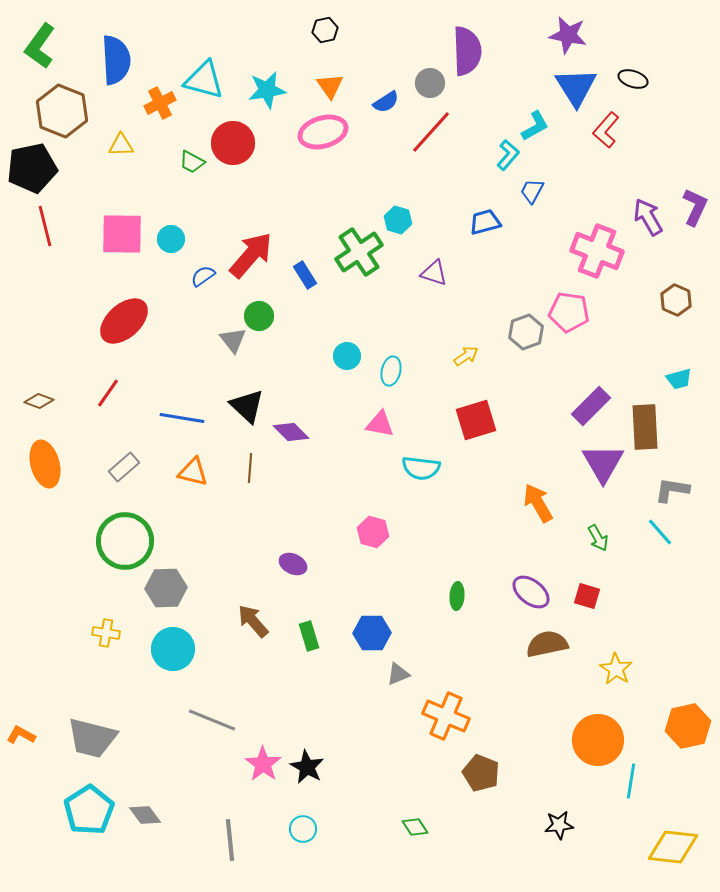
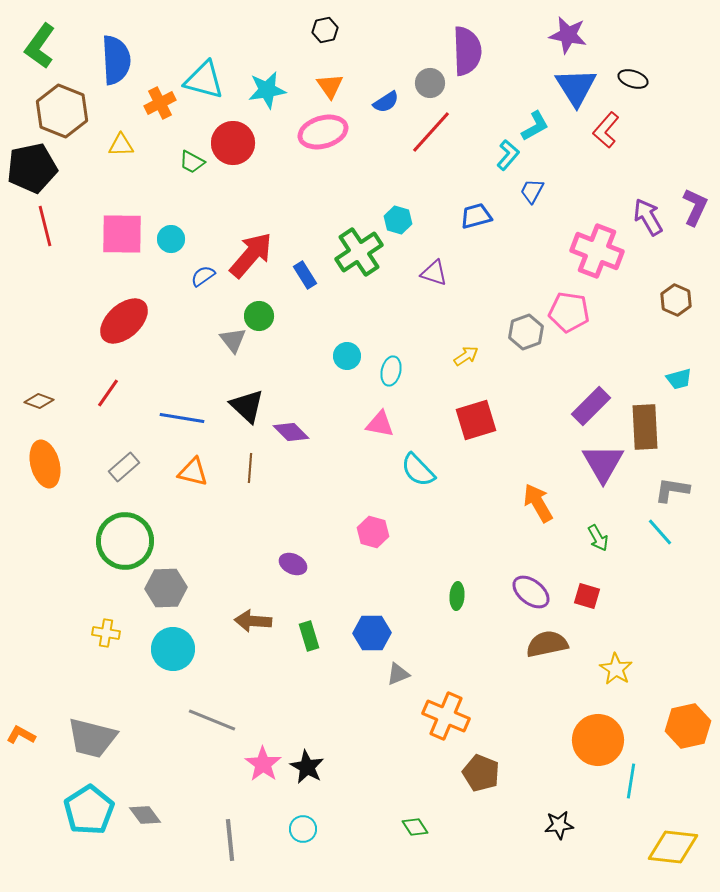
blue trapezoid at (485, 222): moved 9 px left, 6 px up
cyan semicircle at (421, 468): moved 3 px left, 2 px down; rotated 39 degrees clockwise
brown arrow at (253, 621): rotated 45 degrees counterclockwise
